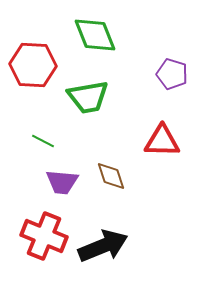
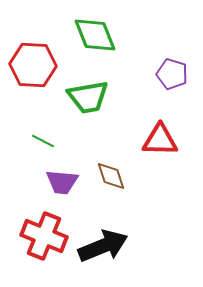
red triangle: moved 2 px left, 1 px up
